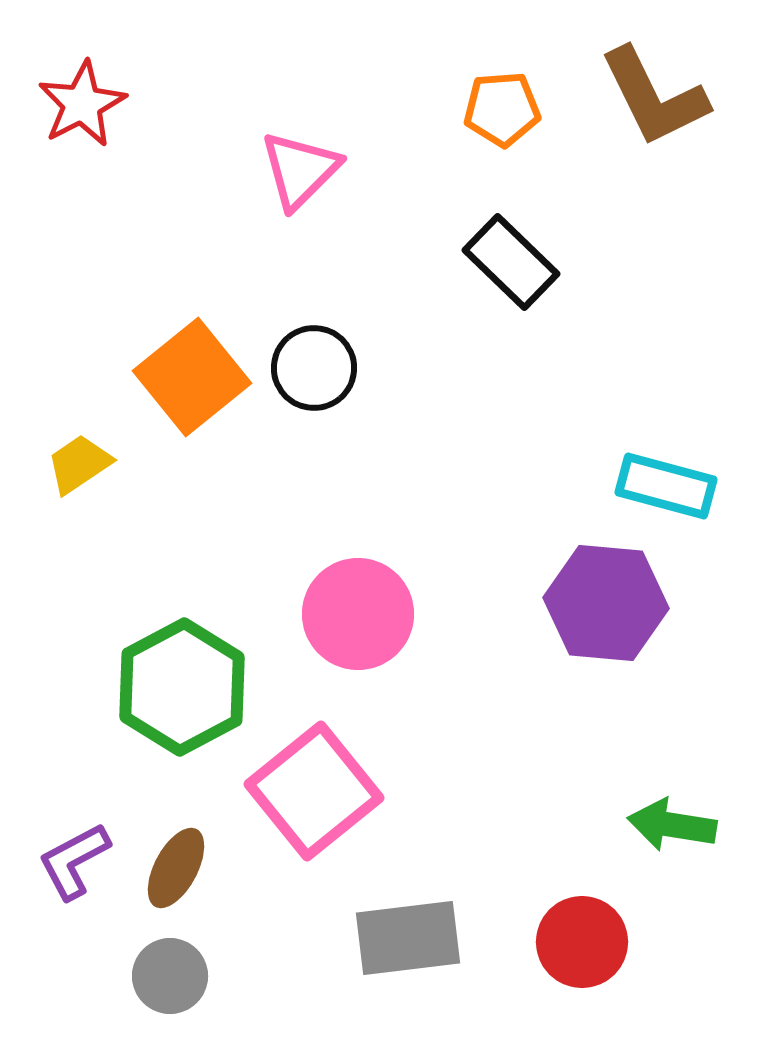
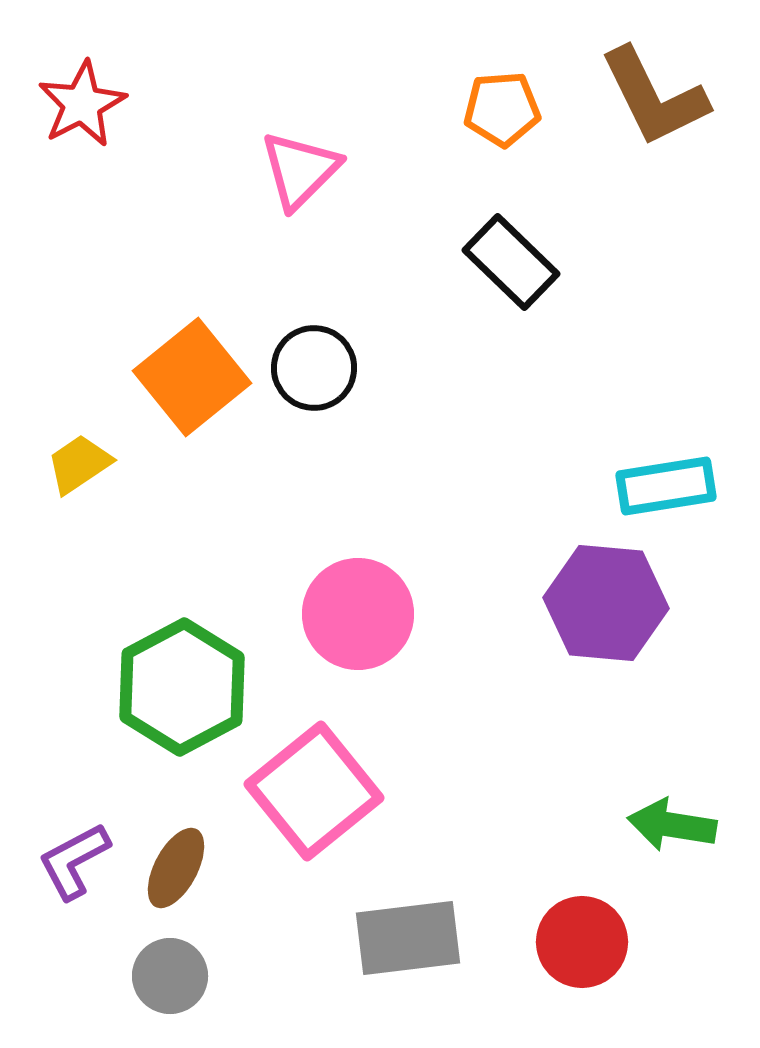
cyan rectangle: rotated 24 degrees counterclockwise
